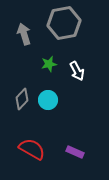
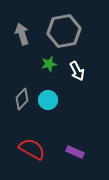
gray hexagon: moved 8 px down
gray arrow: moved 2 px left
